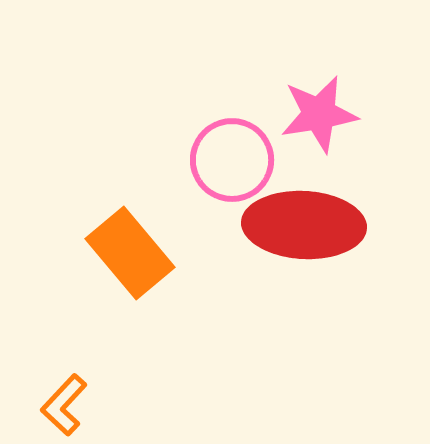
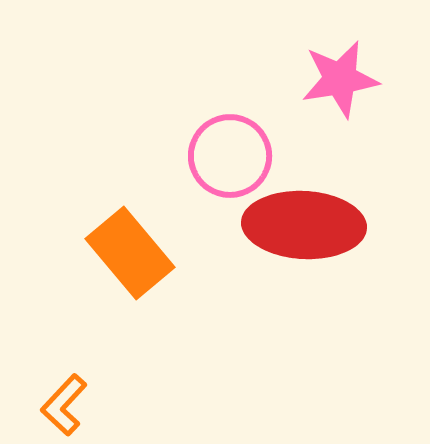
pink star: moved 21 px right, 35 px up
pink circle: moved 2 px left, 4 px up
